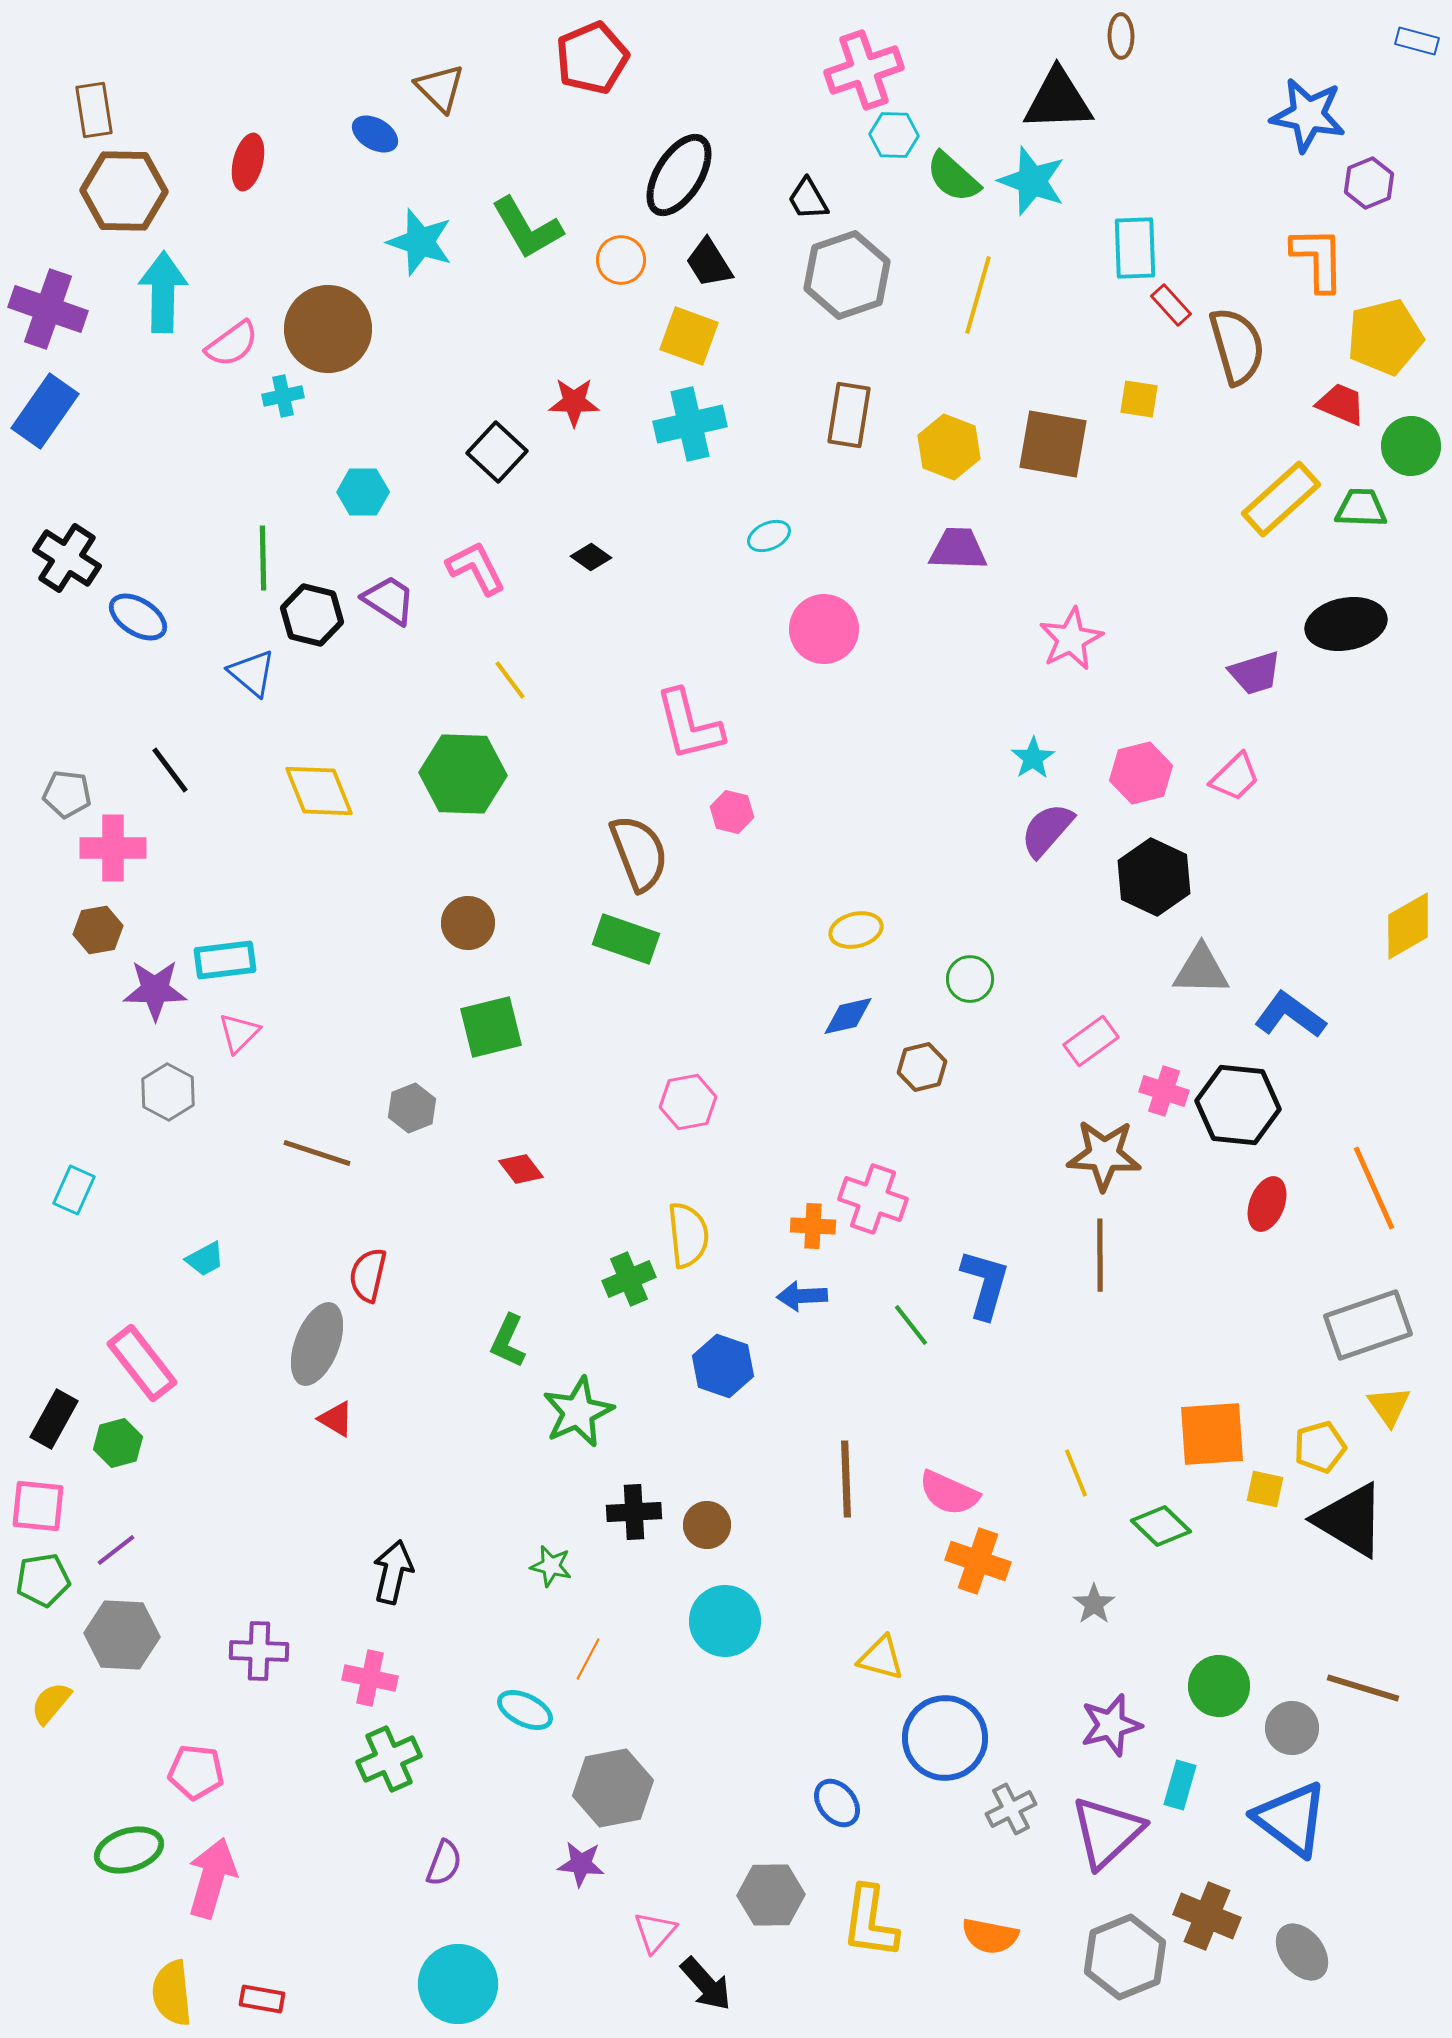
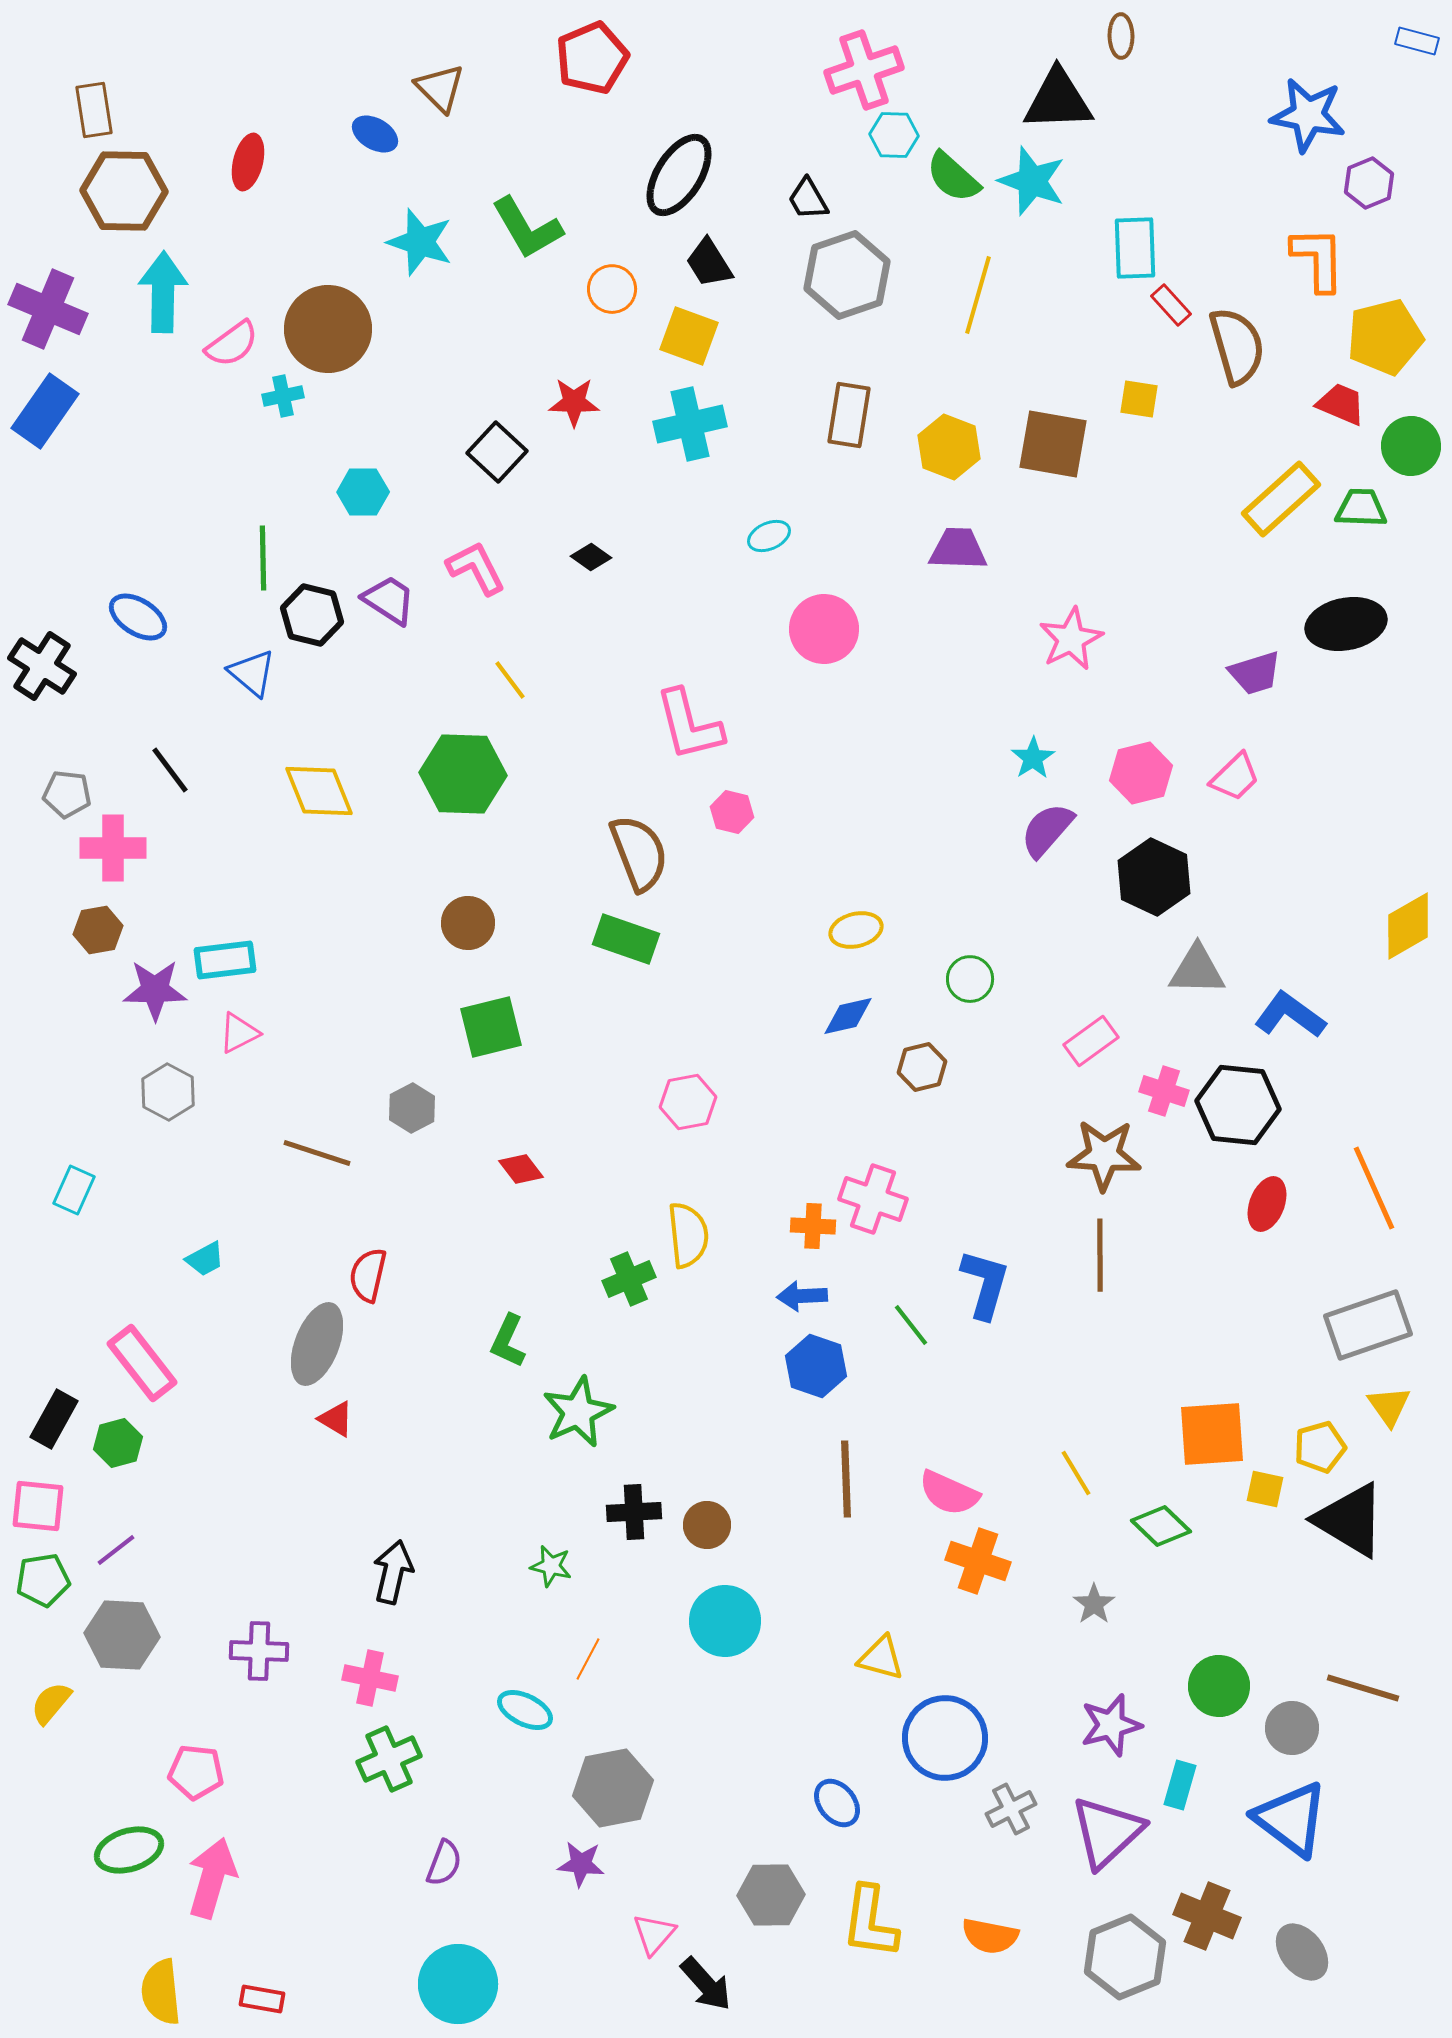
orange circle at (621, 260): moved 9 px left, 29 px down
purple cross at (48, 309): rotated 4 degrees clockwise
black cross at (67, 558): moved 25 px left, 108 px down
gray triangle at (1201, 970): moved 4 px left
pink triangle at (239, 1033): rotated 18 degrees clockwise
gray hexagon at (412, 1108): rotated 6 degrees counterclockwise
blue hexagon at (723, 1366): moved 93 px right
yellow line at (1076, 1473): rotated 9 degrees counterclockwise
pink triangle at (655, 1932): moved 1 px left, 2 px down
yellow semicircle at (172, 1993): moved 11 px left, 1 px up
